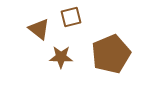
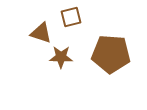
brown triangle: moved 2 px right, 4 px down; rotated 20 degrees counterclockwise
brown pentagon: rotated 27 degrees clockwise
